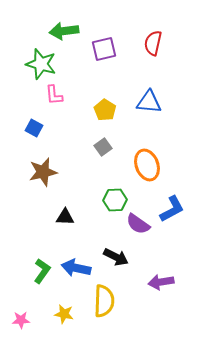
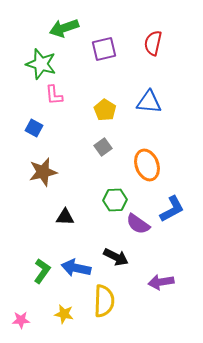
green arrow: moved 3 px up; rotated 12 degrees counterclockwise
